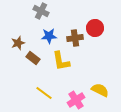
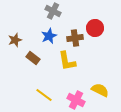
gray cross: moved 12 px right
blue star: rotated 21 degrees counterclockwise
brown star: moved 3 px left, 3 px up
yellow L-shape: moved 6 px right
yellow line: moved 2 px down
pink cross: rotated 30 degrees counterclockwise
